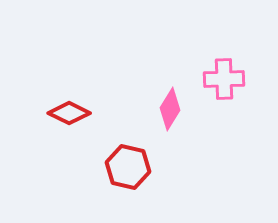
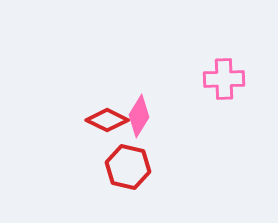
pink diamond: moved 31 px left, 7 px down
red diamond: moved 38 px right, 7 px down
